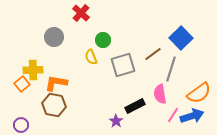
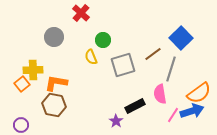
blue arrow: moved 5 px up
